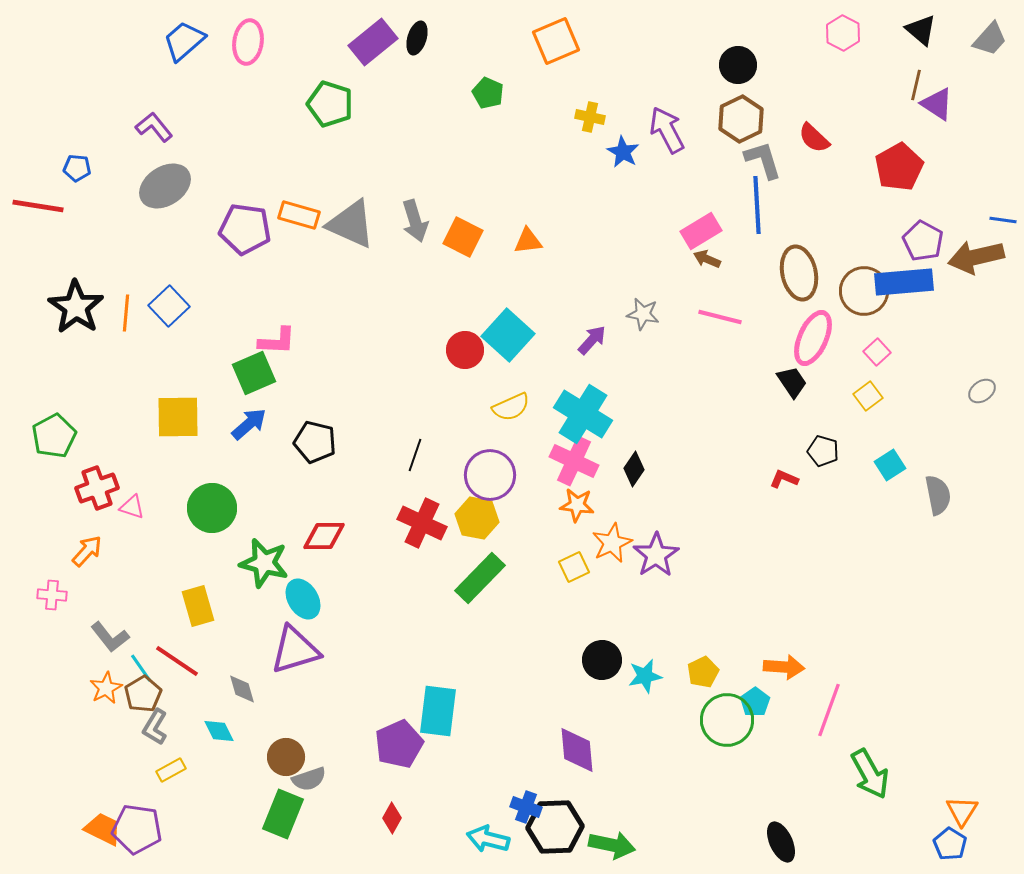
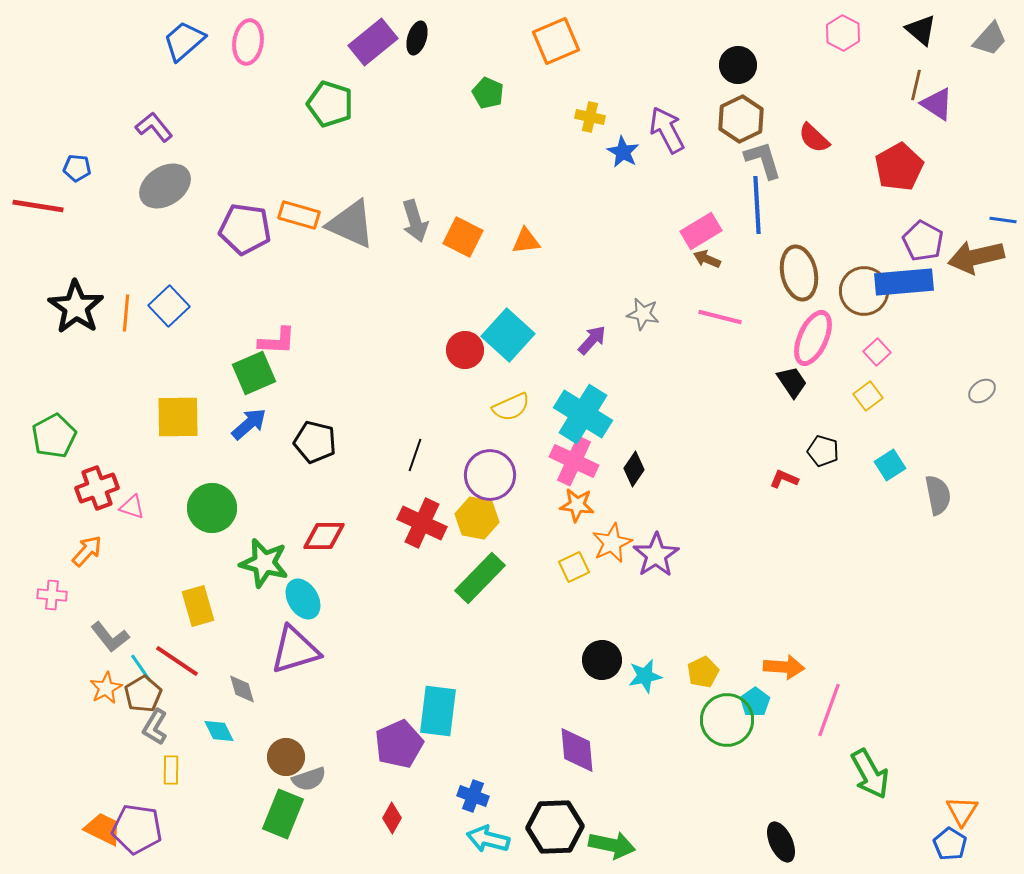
orange triangle at (528, 241): moved 2 px left
yellow rectangle at (171, 770): rotated 60 degrees counterclockwise
blue cross at (526, 807): moved 53 px left, 11 px up
